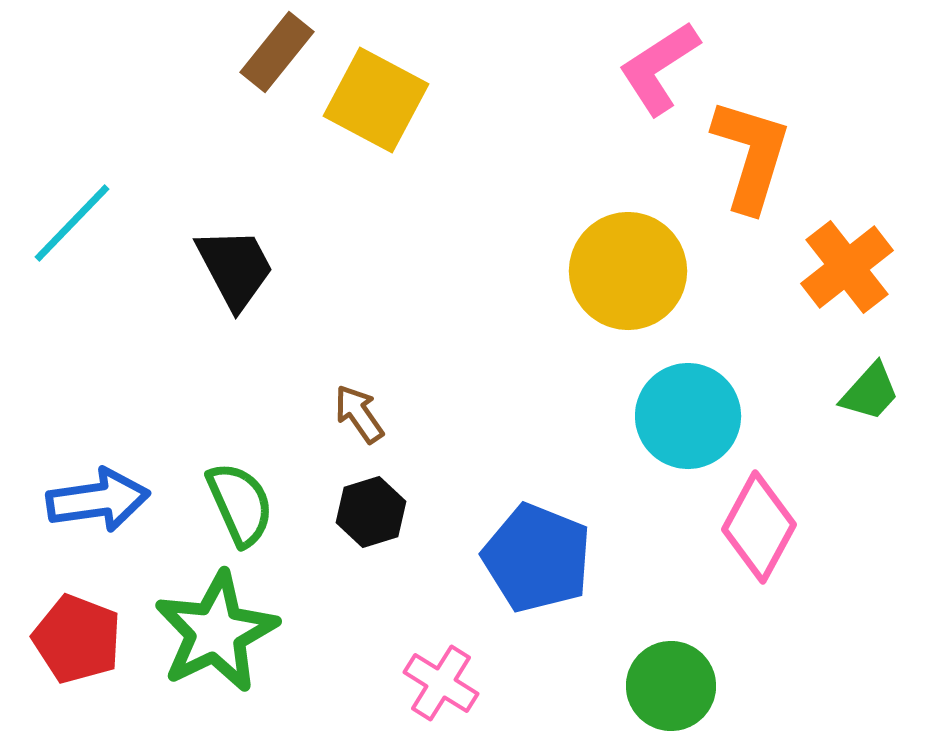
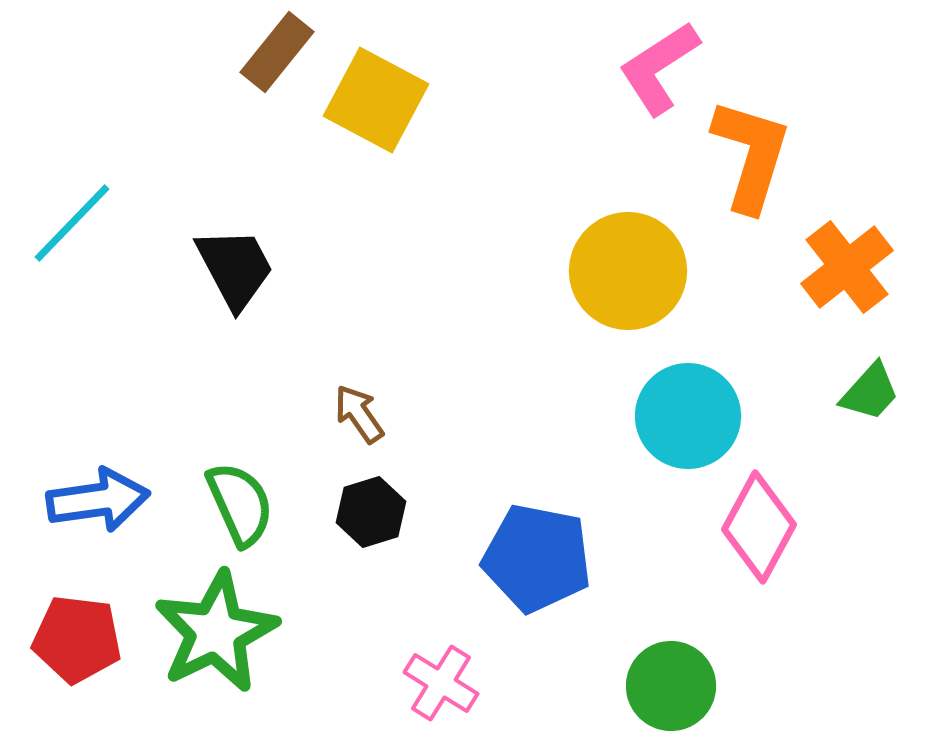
blue pentagon: rotated 11 degrees counterclockwise
red pentagon: rotated 14 degrees counterclockwise
